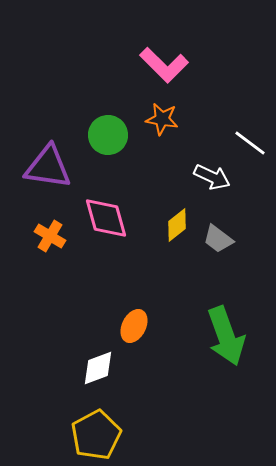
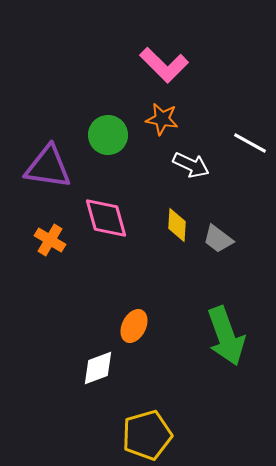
white line: rotated 8 degrees counterclockwise
white arrow: moved 21 px left, 12 px up
yellow diamond: rotated 48 degrees counterclockwise
orange cross: moved 4 px down
yellow pentagon: moved 51 px right; rotated 12 degrees clockwise
